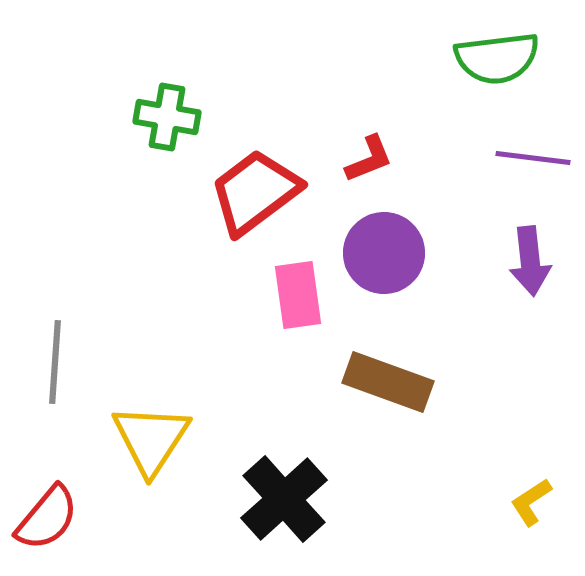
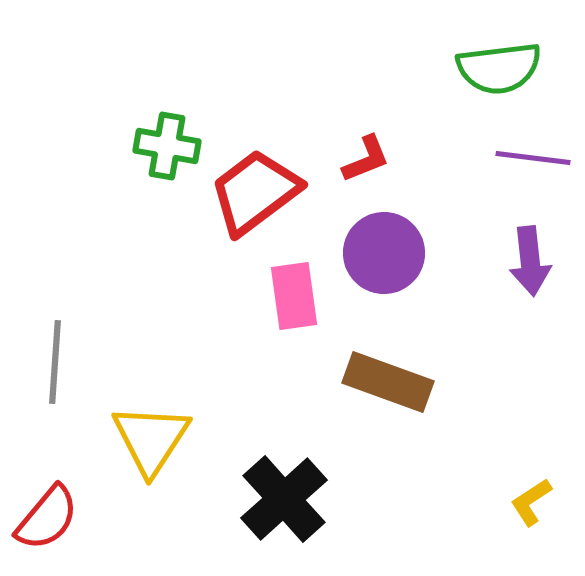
green semicircle: moved 2 px right, 10 px down
green cross: moved 29 px down
red L-shape: moved 3 px left
pink rectangle: moved 4 px left, 1 px down
